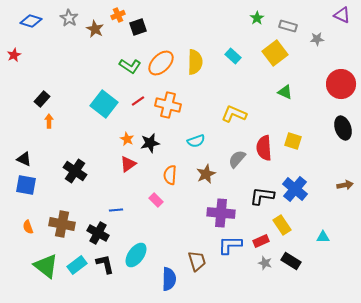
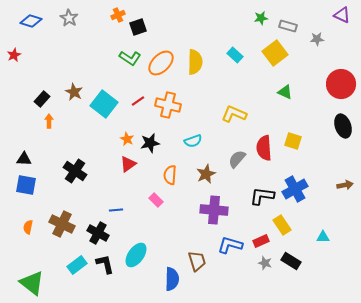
green star at (257, 18): moved 4 px right; rotated 24 degrees clockwise
brown star at (95, 29): moved 21 px left, 63 px down
cyan rectangle at (233, 56): moved 2 px right, 1 px up
green L-shape at (130, 66): moved 8 px up
black ellipse at (343, 128): moved 2 px up
cyan semicircle at (196, 141): moved 3 px left
black triangle at (24, 159): rotated 21 degrees counterclockwise
blue cross at (295, 189): rotated 20 degrees clockwise
purple cross at (221, 213): moved 7 px left, 3 px up
brown cross at (62, 224): rotated 15 degrees clockwise
orange semicircle at (28, 227): rotated 32 degrees clockwise
blue L-shape at (230, 245): rotated 15 degrees clockwise
green triangle at (46, 266): moved 14 px left, 17 px down
blue semicircle at (169, 279): moved 3 px right
